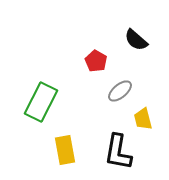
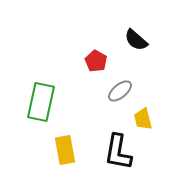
green rectangle: rotated 15 degrees counterclockwise
